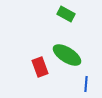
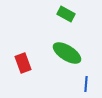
green ellipse: moved 2 px up
red rectangle: moved 17 px left, 4 px up
